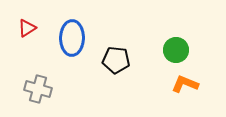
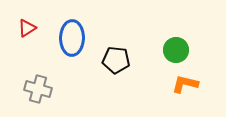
orange L-shape: rotated 8 degrees counterclockwise
